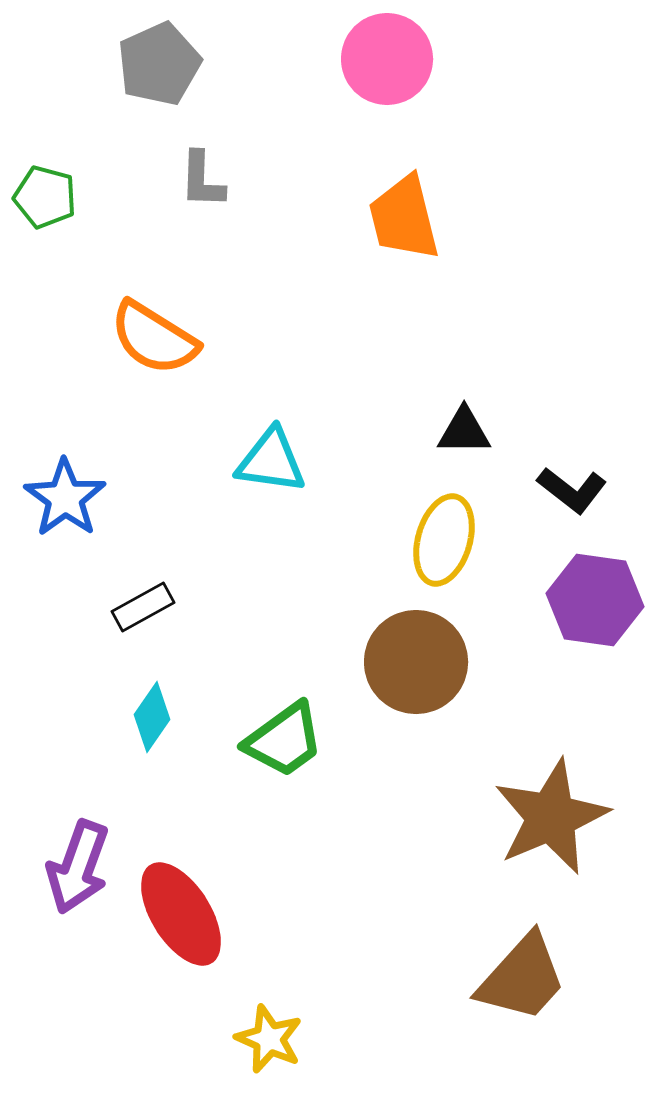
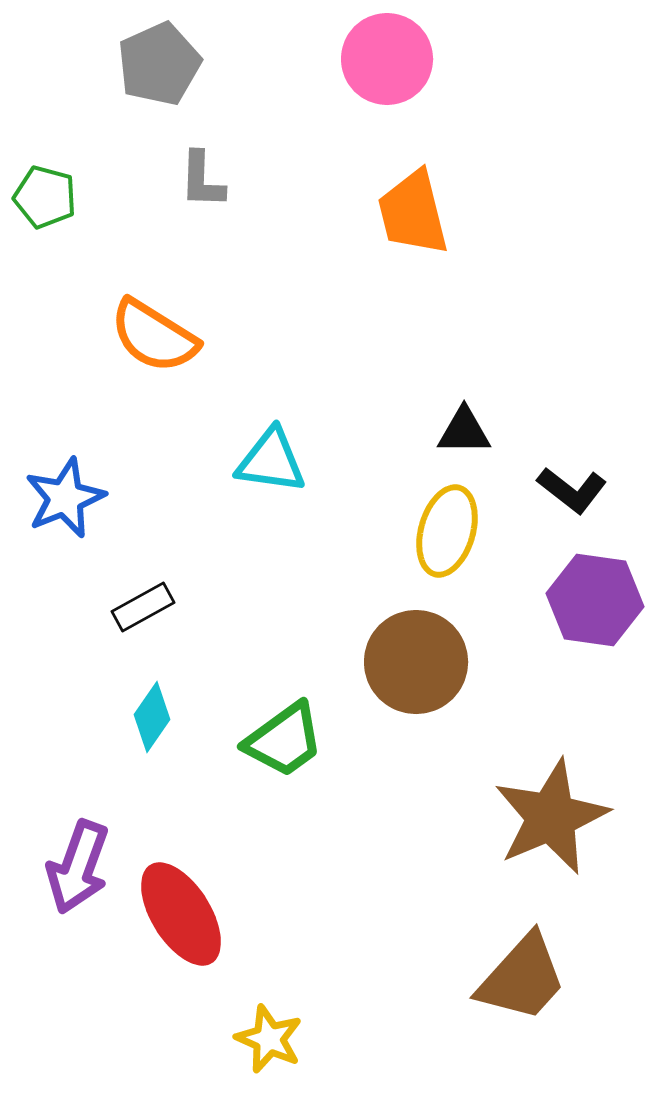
orange trapezoid: moved 9 px right, 5 px up
orange semicircle: moved 2 px up
blue star: rotated 14 degrees clockwise
yellow ellipse: moved 3 px right, 9 px up
